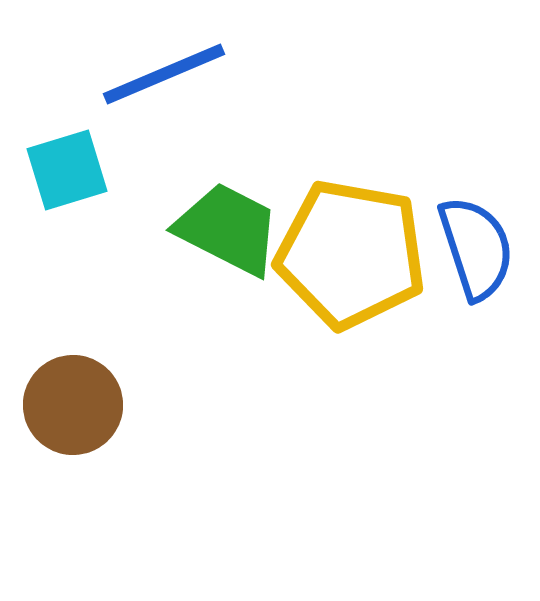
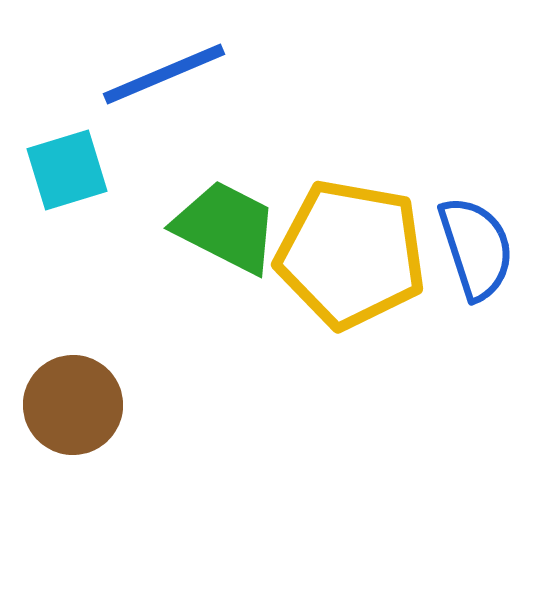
green trapezoid: moved 2 px left, 2 px up
